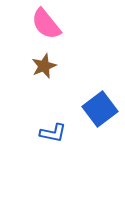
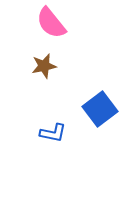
pink semicircle: moved 5 px right, 1 px up
brown star: rotated 10 degrees clockwise
